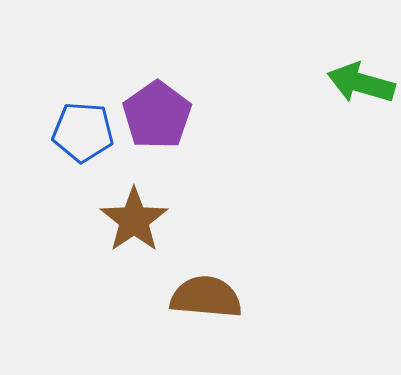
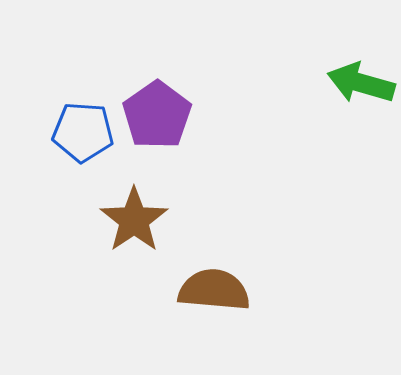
brown semicircle: moved 8 px right, 7 px up
